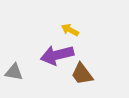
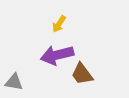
yellow arrow: moved 11 px left, 6 px up; rotated 84 degrees counterclockwise
gray triangle: moved 10 px down
